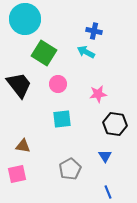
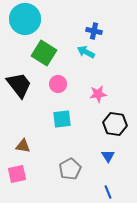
blue triangle: moved 3 px right
